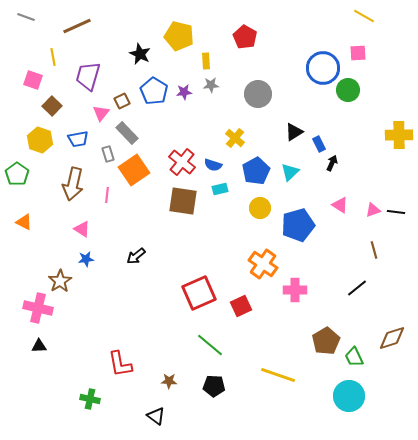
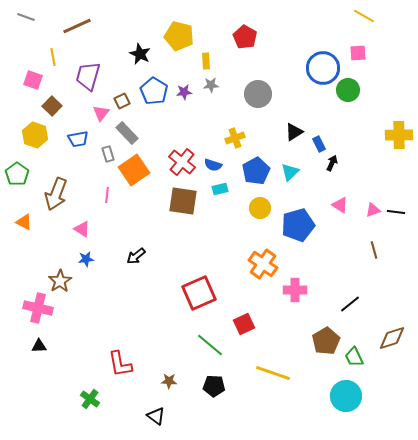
yellow cross at (235, 138): rotated 30 degrees clockwise
yellow hexagon at (40, 140): moved 5 px left, 5 px up
brown arrow at (73, 184): moved 17 px left, 10 px down; rotated 8 degrees clockwise
black line at (357, 288): moved 7 px left, 16 px down
red square at (241, 306): moved 3 px right, 18 px down
yellow line at (278, 375): moved 5 px left, 2 px up
cyan circle at (349, 396): moved 3 px left
green cross at (90, 399): rotated 24 degrees clockwise
